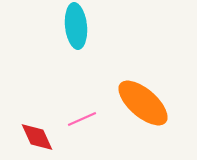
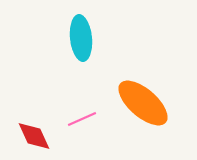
cyan ellipse: moved 5 px right, 12 px down
red diamond: moved 3 px left, 1 px up
